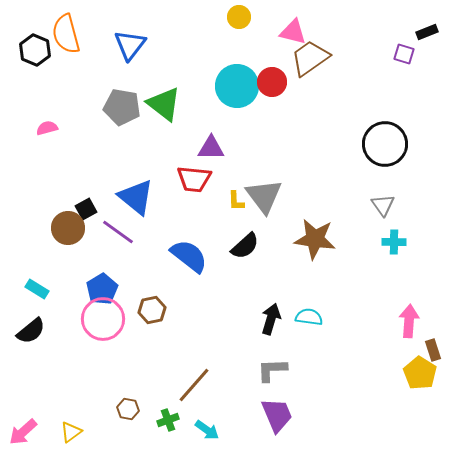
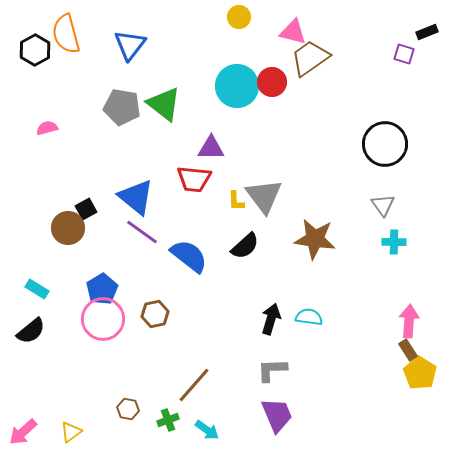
black hexagon at (35, 50): rotated 8 degrees clockwise
purple line at (118, 232): moved 24 px right
brown hexagon at (152, 310): moved 3 px right, 4 px down
brown rectangle at (433, 350): moved 25 px left; rotated 15 degrees counterclockwise
